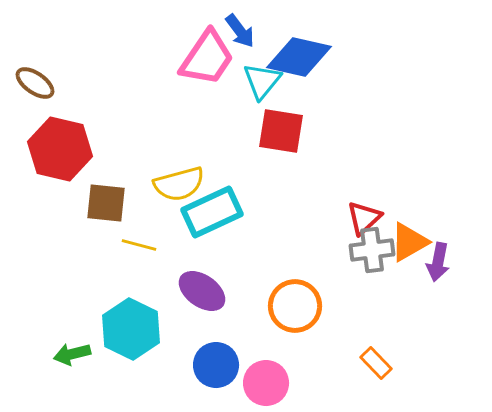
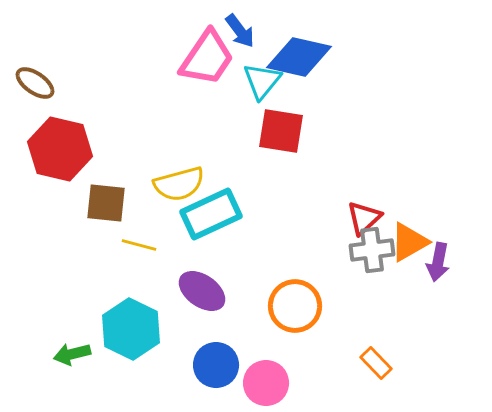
cyan rectangle: moved 1 px left, 2 px down
